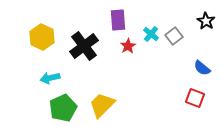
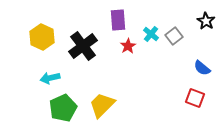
black cross: moved 1 px left
